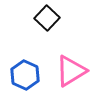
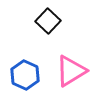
black square: moved 1 px right, 3 px down
